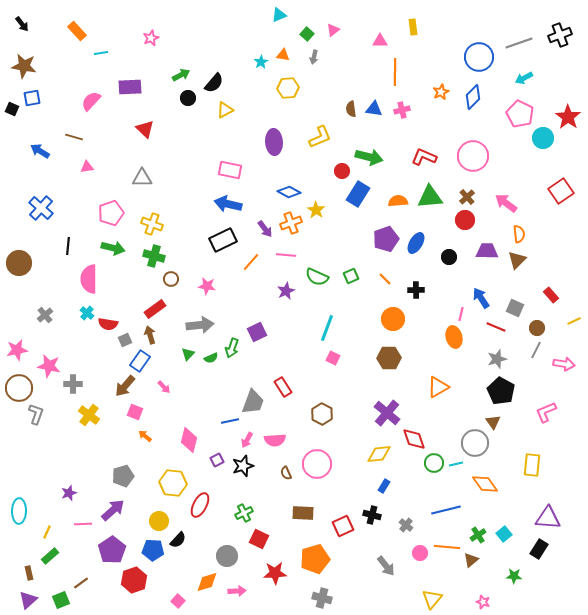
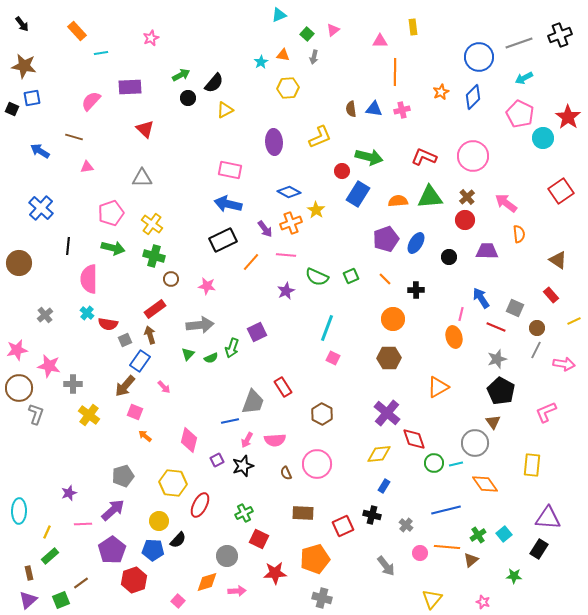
yellow cross at (152, 224): rotated 15 degrees clockwise
brown triangle at (517, 260): moved 41 px right; rotated 42 degrees counterclockwise
